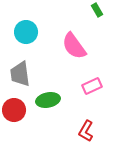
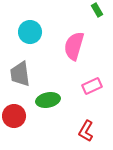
cyan circle: moved 4 px right
pink semicircle: rotated 52 degrees clockwise
red circle: moved 6 px down
